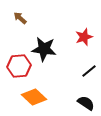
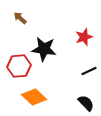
black line: rotated 14 degrees clockwise
black semicircle: rotated 12 degrees clockwise
